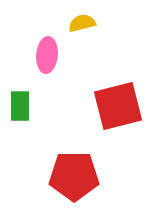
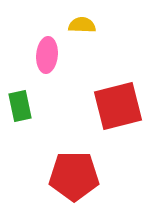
yellow semicircle: moved 2 px down; rotated 16 degrees clockwise
green rectangle: rotated 12 degrees counterclockwise
